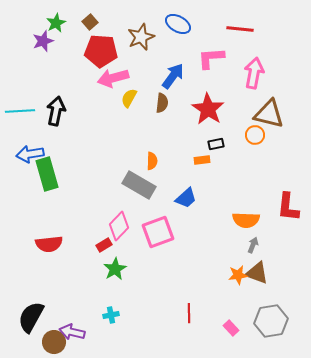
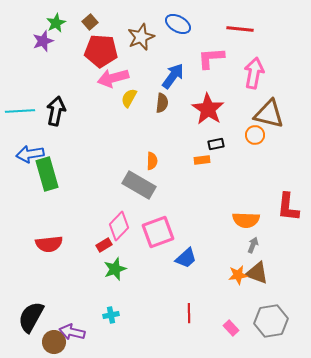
blue trapezoid at (186, 198): moved 60 px down
green star at (115, 269): rotated 10 degrees clockwise
